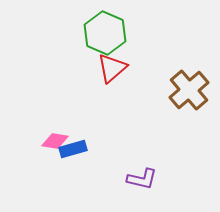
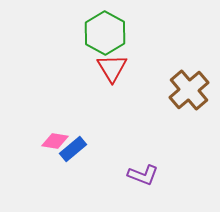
green hexagon: rotated 6 degrees clockwise
red triangle: rotated 20 degrees counterclockwise
blue rectangle: rotated 24 degrees counterclockwise
purple L-shape: moved 1 px right, 4 px up; rotated 8 degrees clockwise
